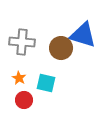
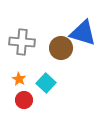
blue triangle: moved 2 px up
orange star: moved 1 px down
cyan square: rotated 30 degrees clockwise
